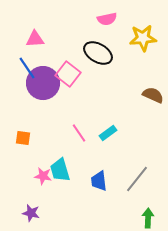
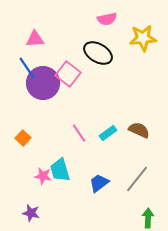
brown semicircle: moved 14 px left, 35 px down
orange square: rotated 35 degrees clockwise
blue trapezoid: moved 2 px down; rotated 60 degrees clockwise
